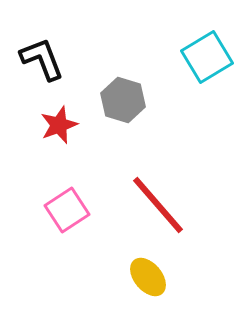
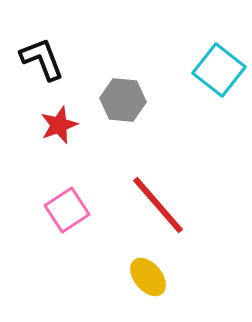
cyan square: moved 12 px right, 13 px down; rotated 21 degrees counterclockwise
gray hexagon: rotated 12 degrees counterclockwise
